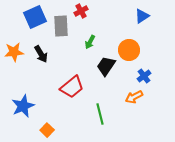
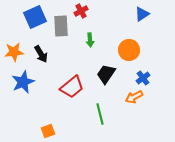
blue triangle: moved 2 px up
green arrow: moved 2 px up; rotated 32 degrees counterclockwise
black trapezoid: moved 8 px down
blue cross: moved 1 px left, 2 px down
blue star: moved 24 px up
orange square: moved 1 px right, 1 px down; rotated 24 degrees clockwise
